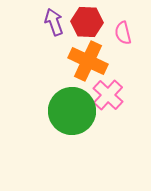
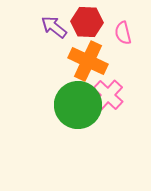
purple arrow: moved 5 px down; rotated 32 degrees counterclockwise
green circle: moved 6 px right, 6 px up
